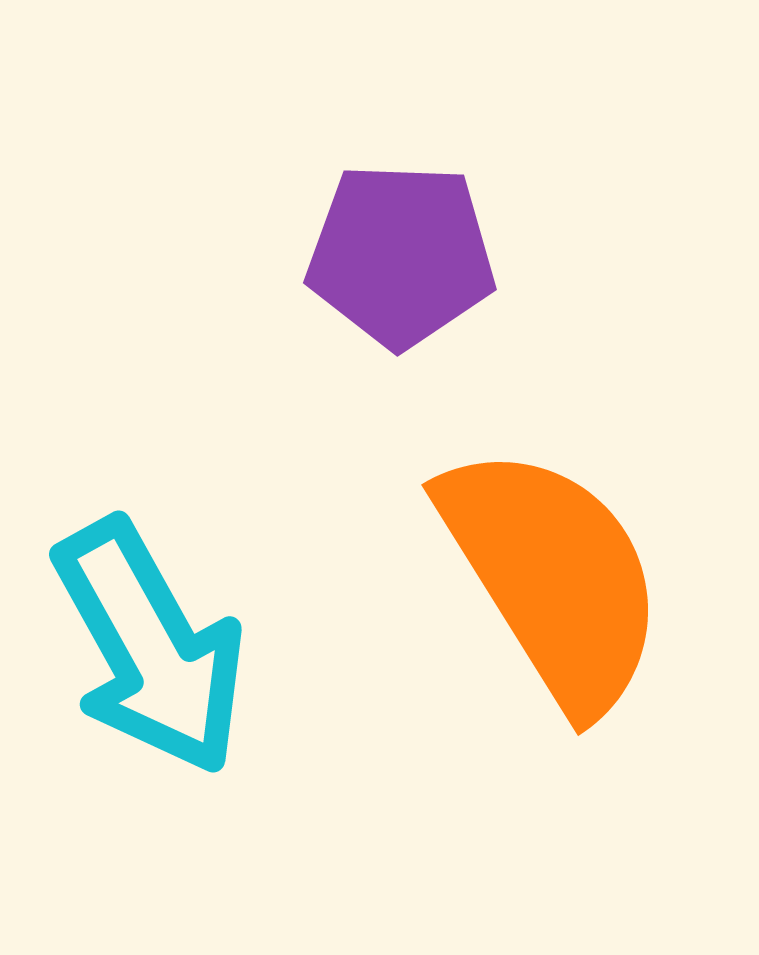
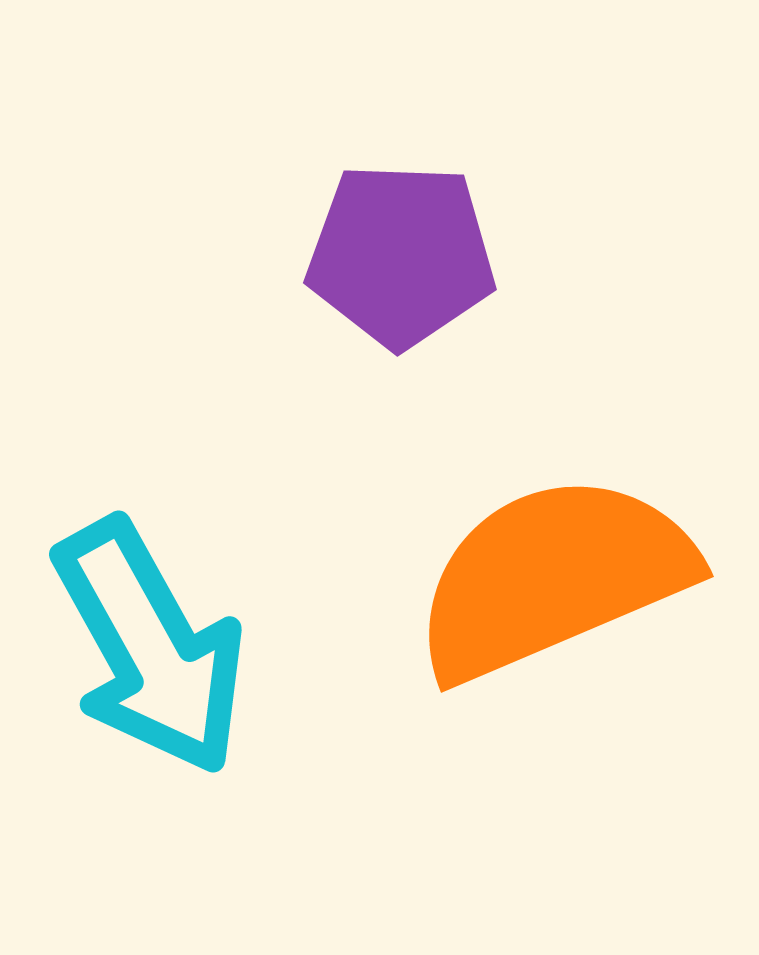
orange semicircle: rotated 81 degrees counterclockwise
